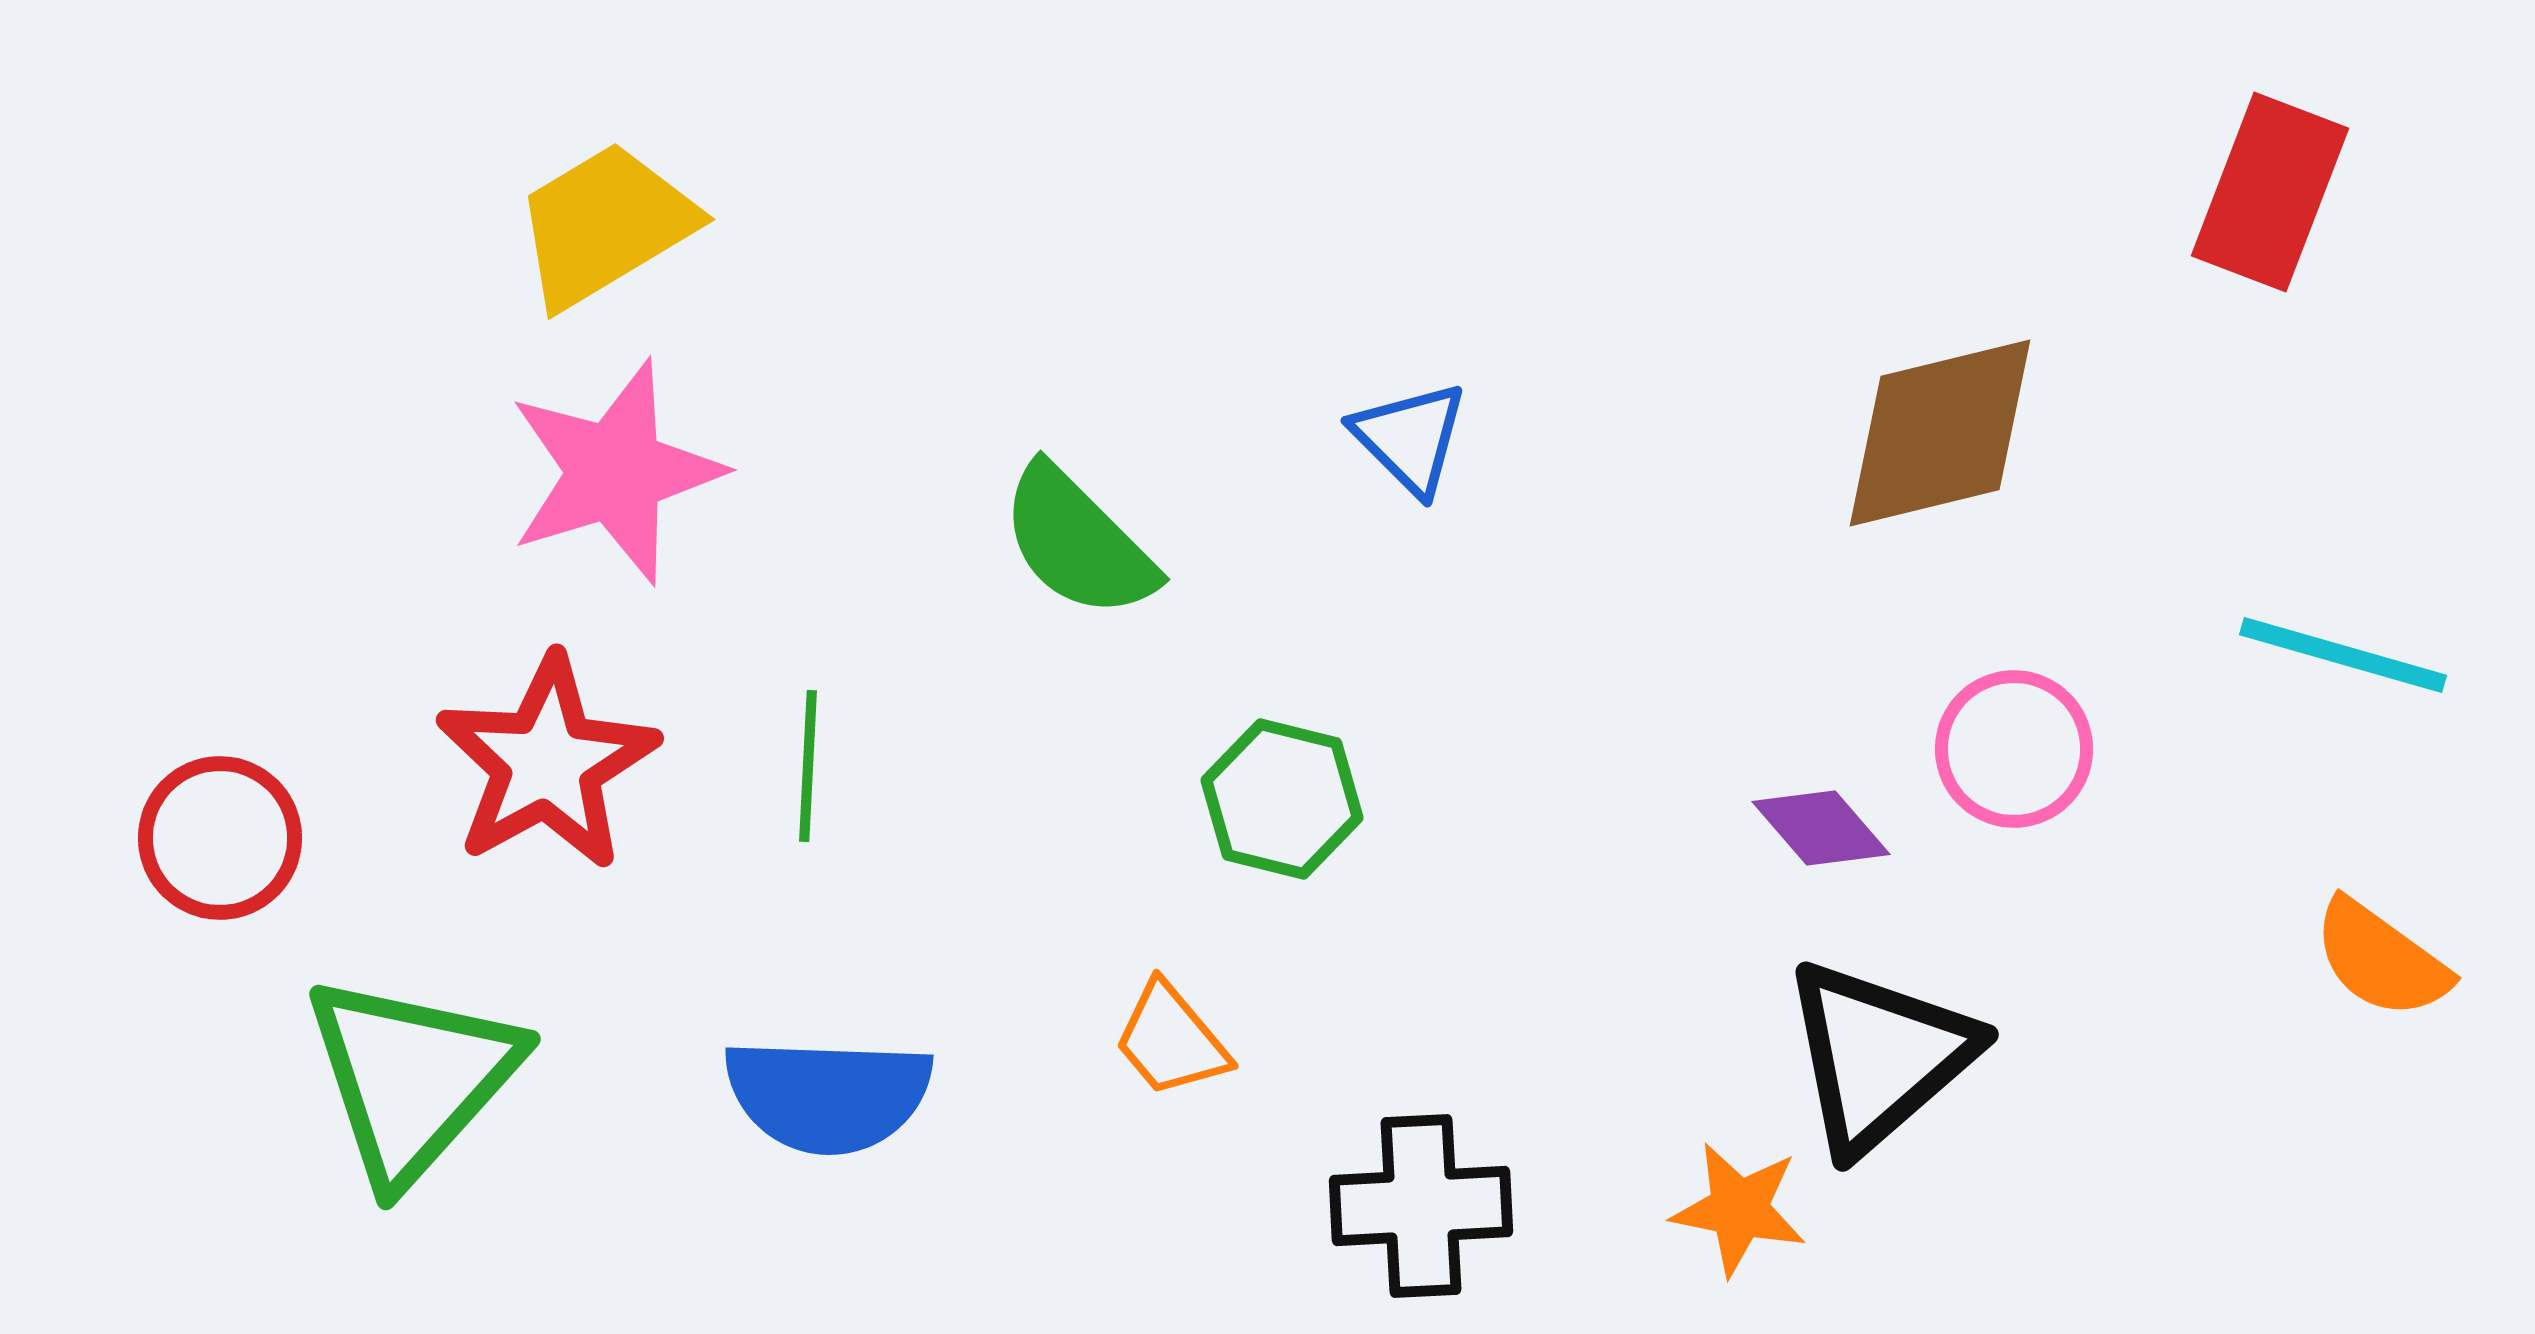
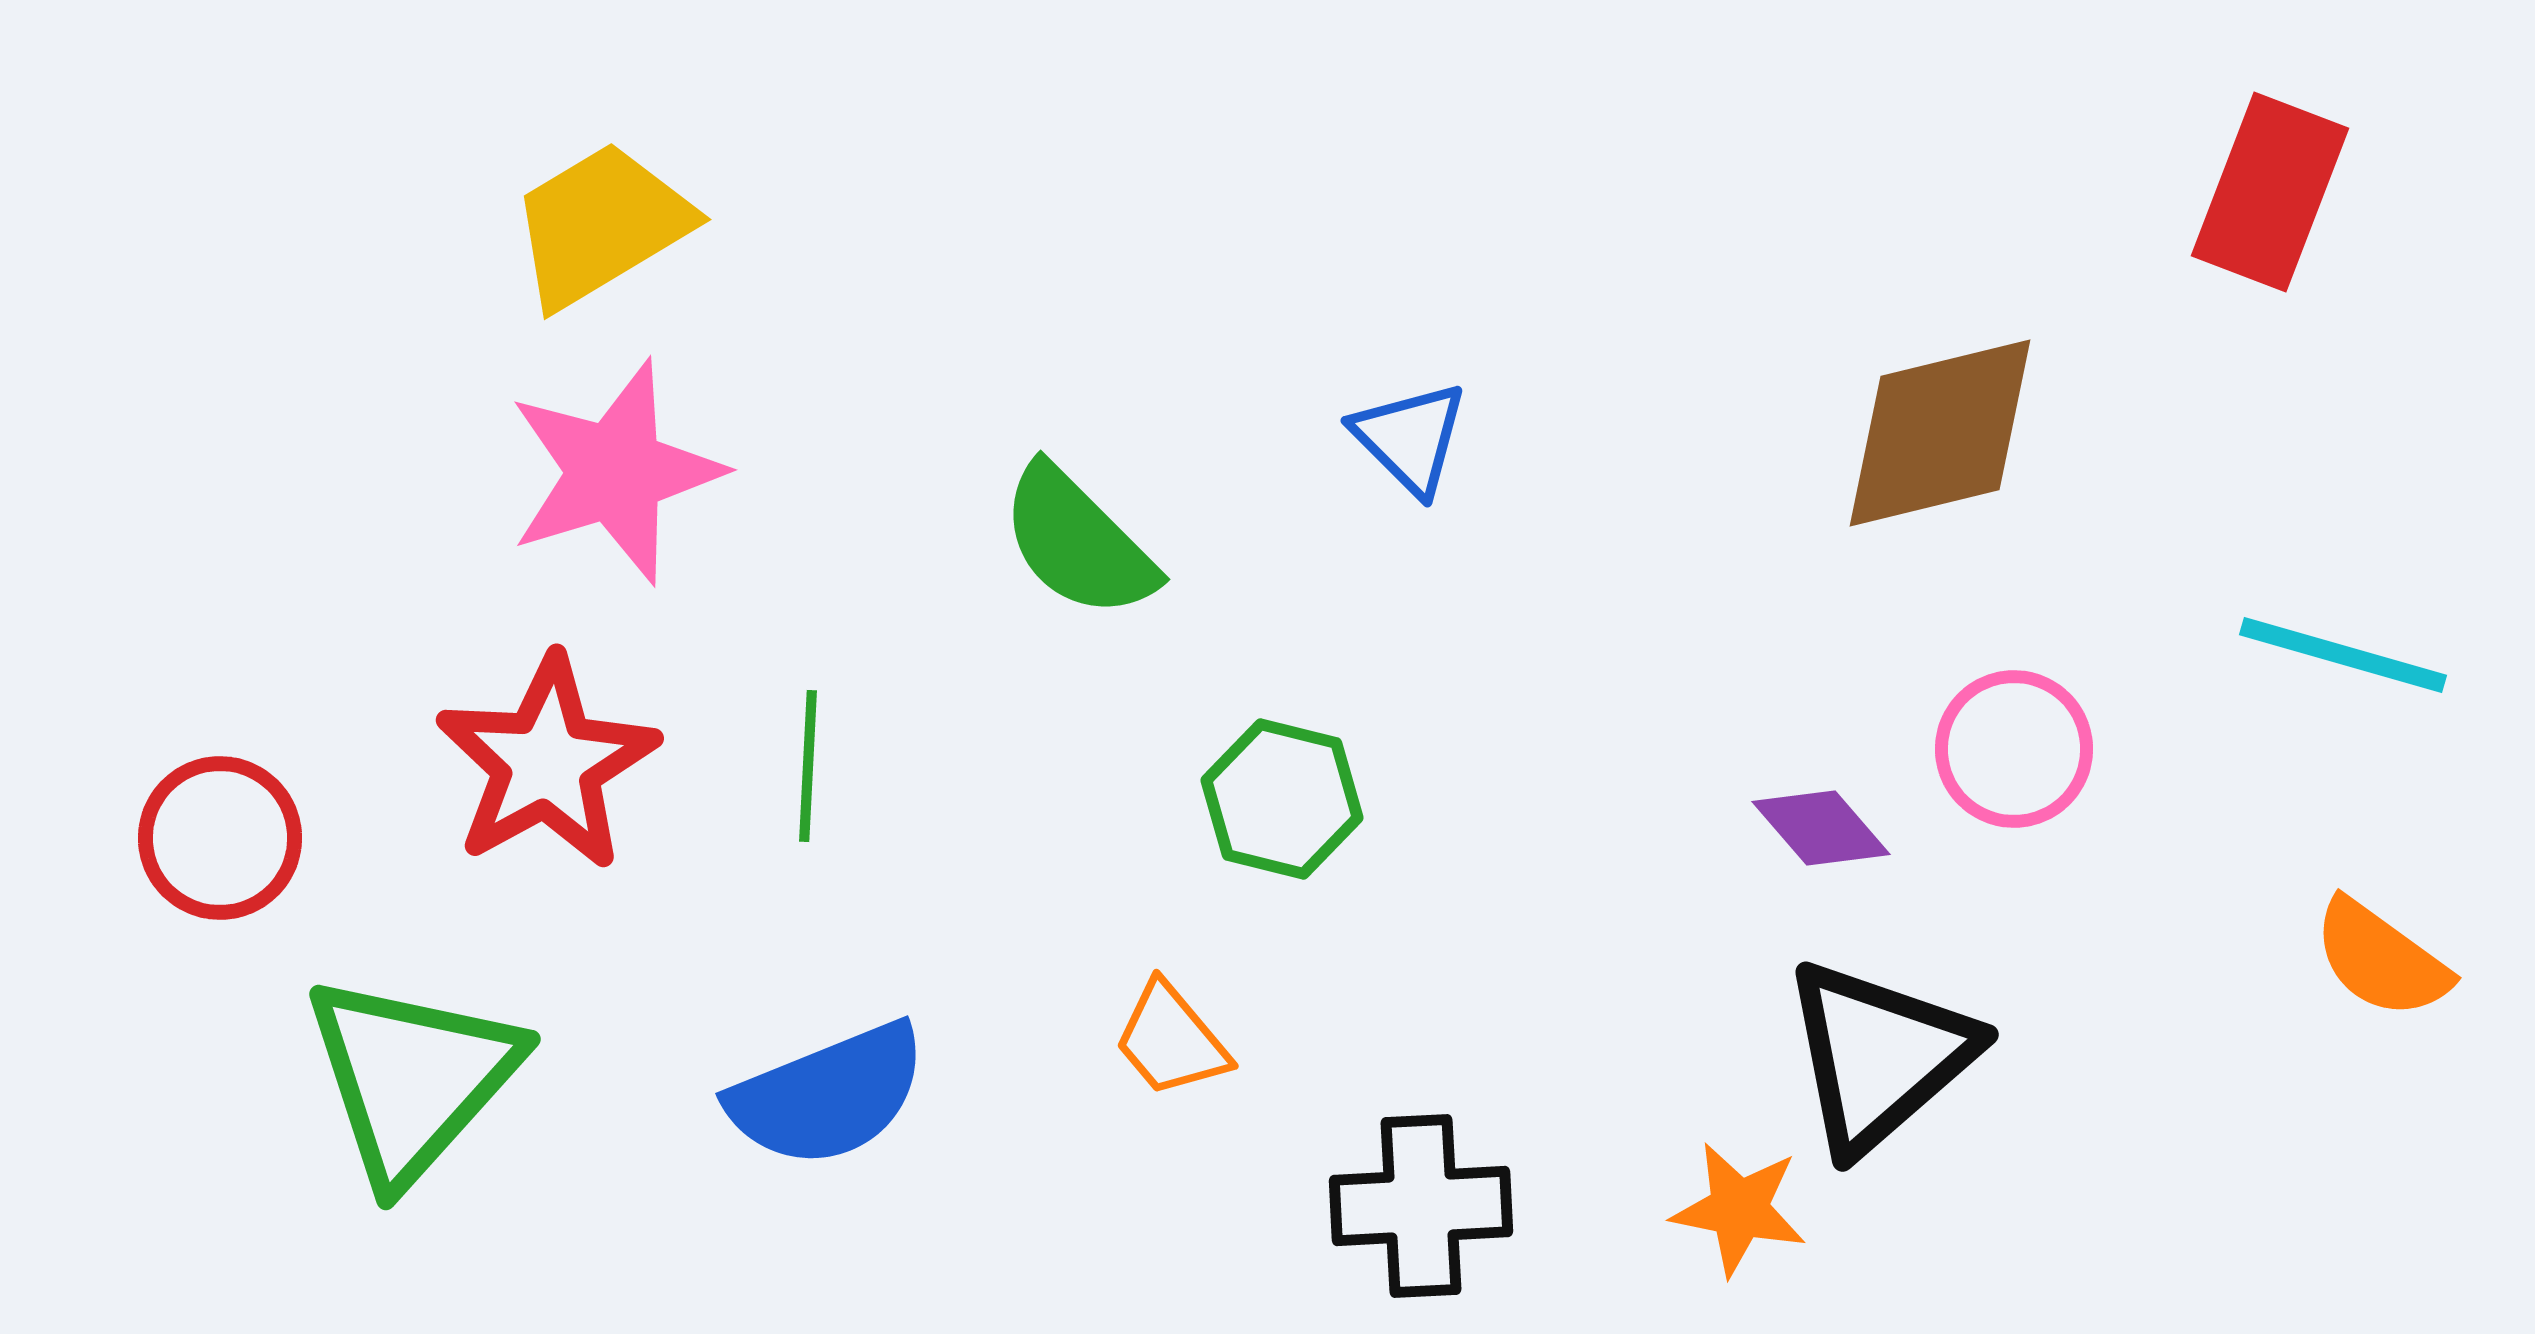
yellow trapezoid: moved 4 px left
blue semicircle: rotated 24 degrees counterclockwise
